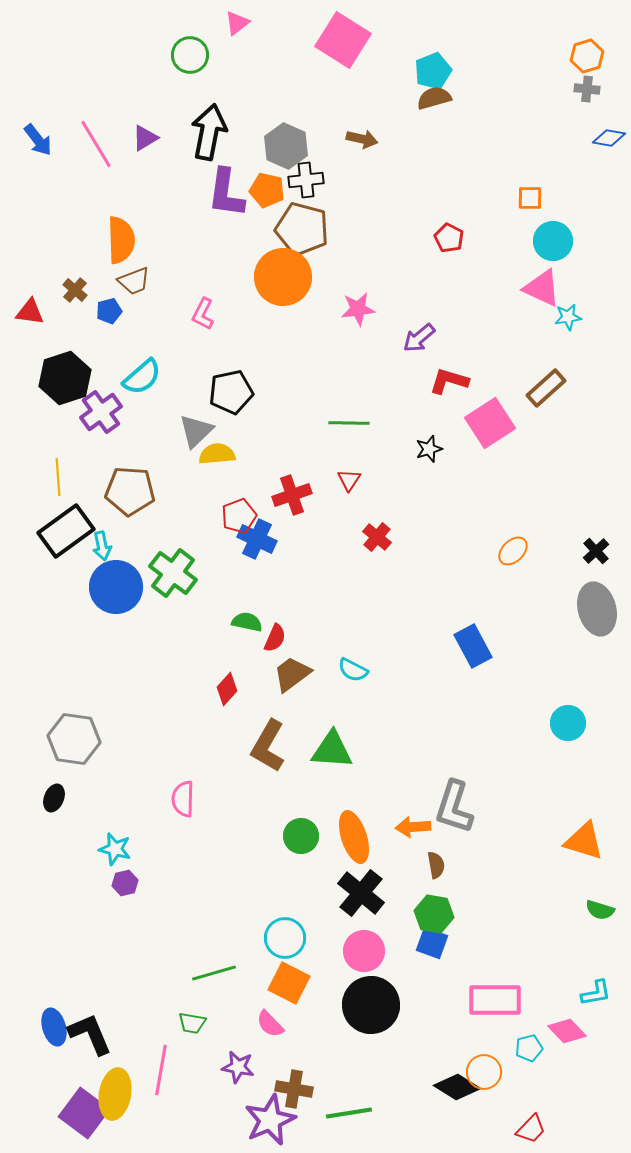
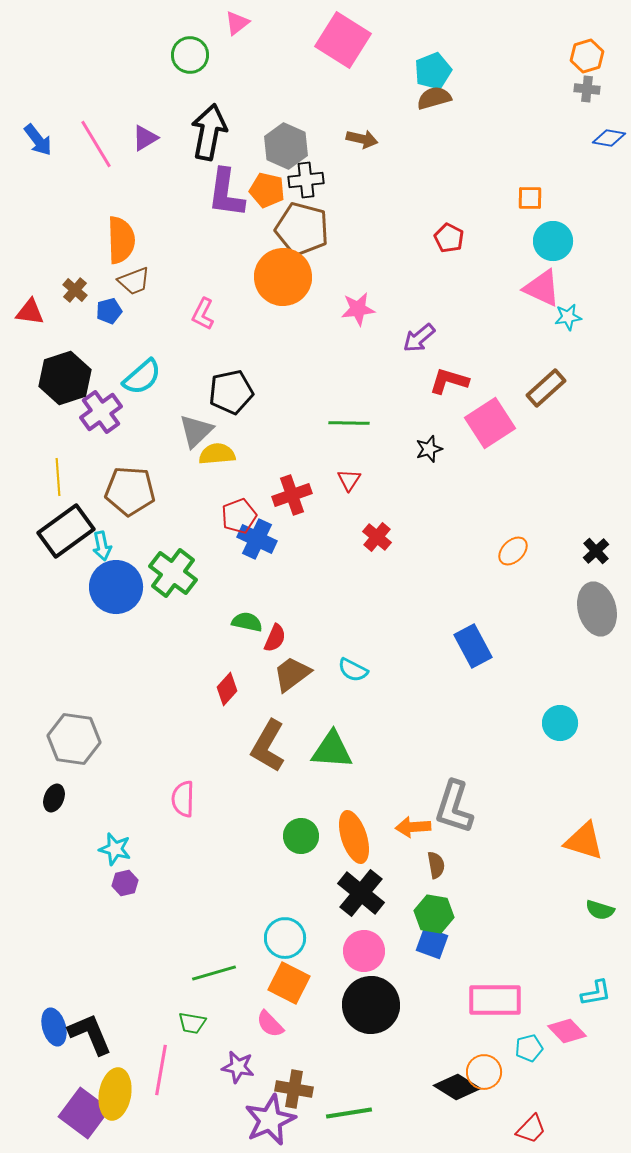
cyan circle at (568, 723): moved 8 px left
